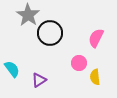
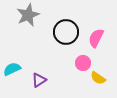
gray star: rotated 15 degrees clockwise
black circle: moved 16 px right, 1 px up
pink circle: moved 4 px right
cyan semicircle: rotated 78 degrees counterclockwise
yellow semicircle: moved 3 px right, 1 px down; rotated 49 degrees counterclockwise
